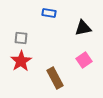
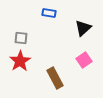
black triangle: rotated 30 degrees counterclockwise
red star: moved 1 px left
